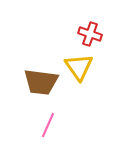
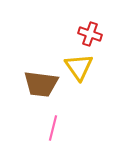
brown trapezoid: moved 2 px down
pink line: moved 5 px right, 3 px down; rotated 10 degrees counterclockwise
